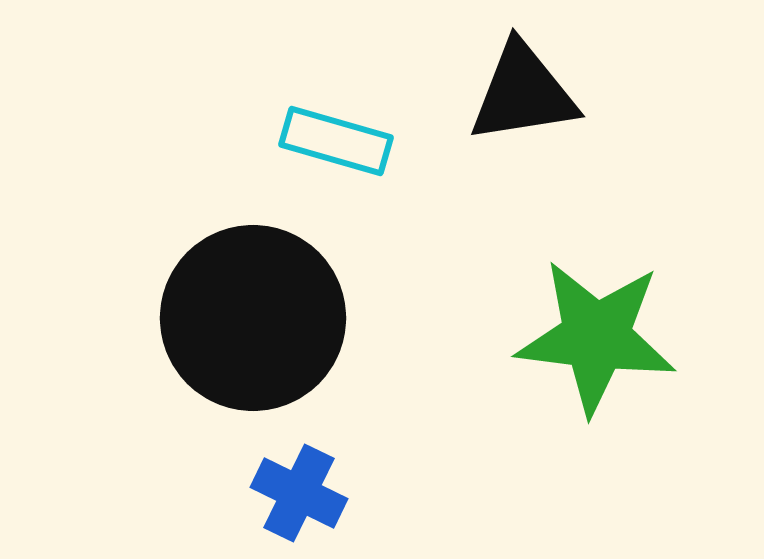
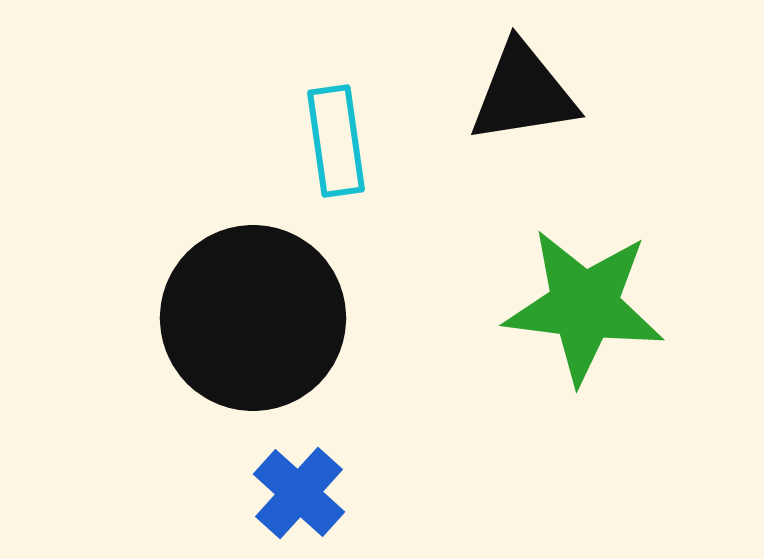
cyan rectangle: rotated 66 degrees clockwise
green star: moved 12 px left, 31 px up
blue cross: rotated 16 degrees clockwise
